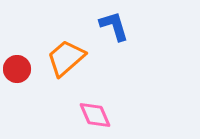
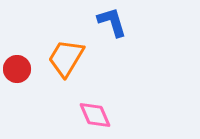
blue L-shape: moved 2 px left, 4 px up
orange trapezoid: rotated 18 degrees counterclockwise
